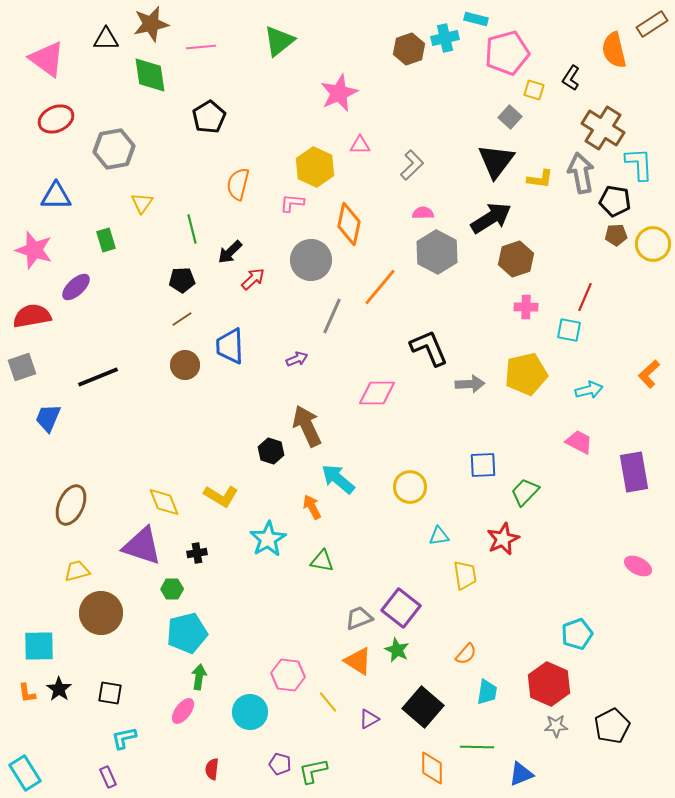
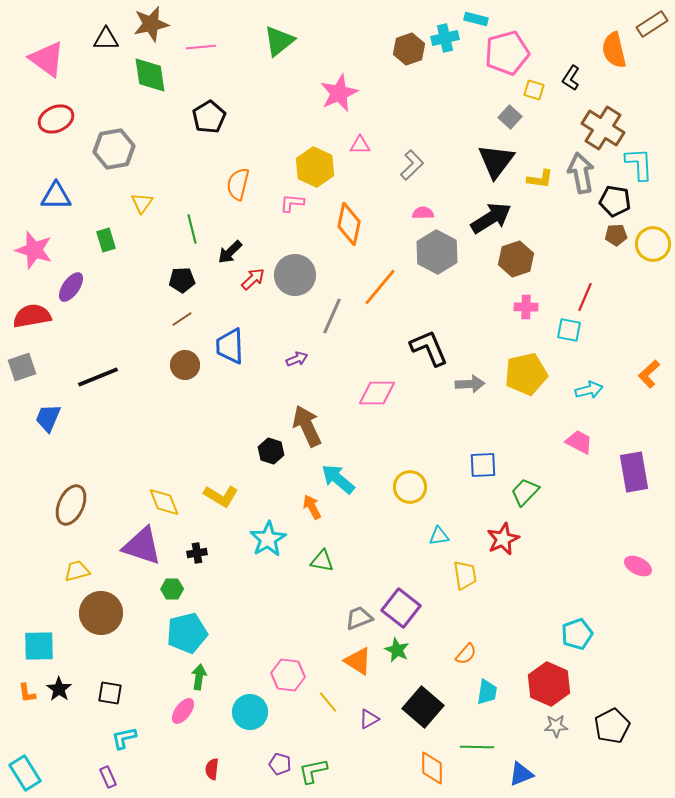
gray circle at (311, 260): moved 16 px left, 15 px down
purple ellipse at (76, 287): moved 5 px left; rotated 12 degrees counterclockwise
